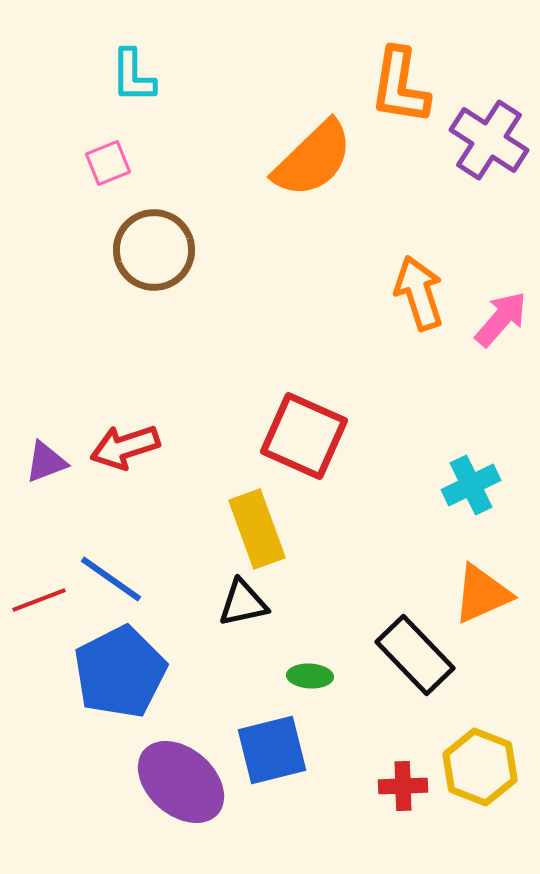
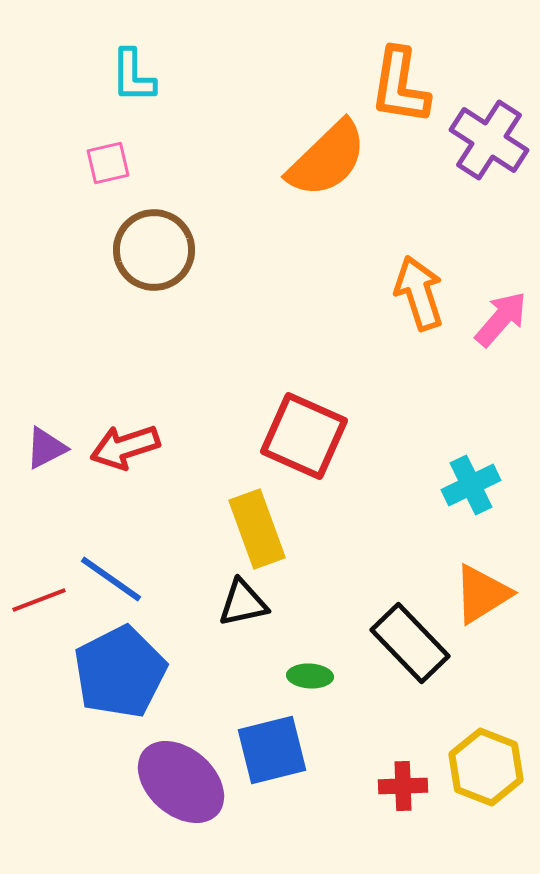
orange semicircle: moved 14 px right
pink square: rotated 9 degrees clockwise
purple triangle: moved 14 px up; rotated 6 degrees counterclockwise
orange triangle: rotated 8 degrees counterclockwise
black rectangle: moved 5 px left, 12 px up
yellow hexagon: moved 6 px right
